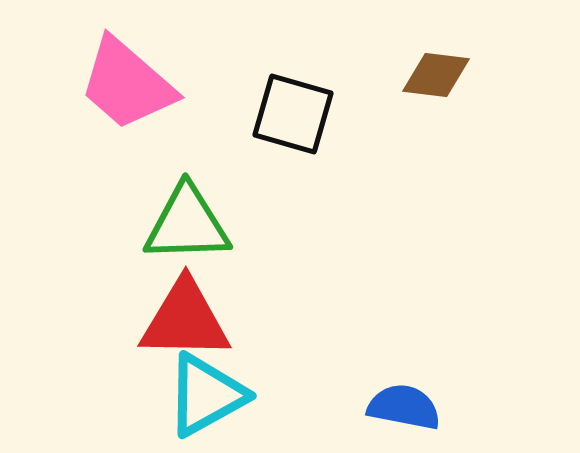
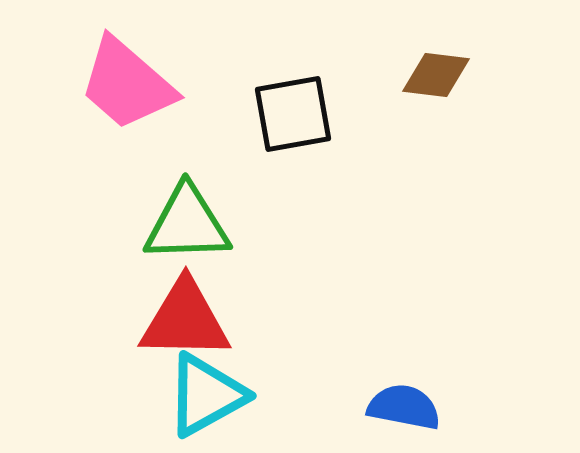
black square: rotated 26 degrees counterclockwise
